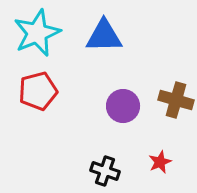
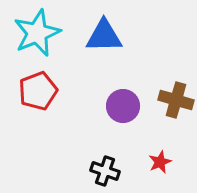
red pentagon: rotated 6 degrees counterclockwise
